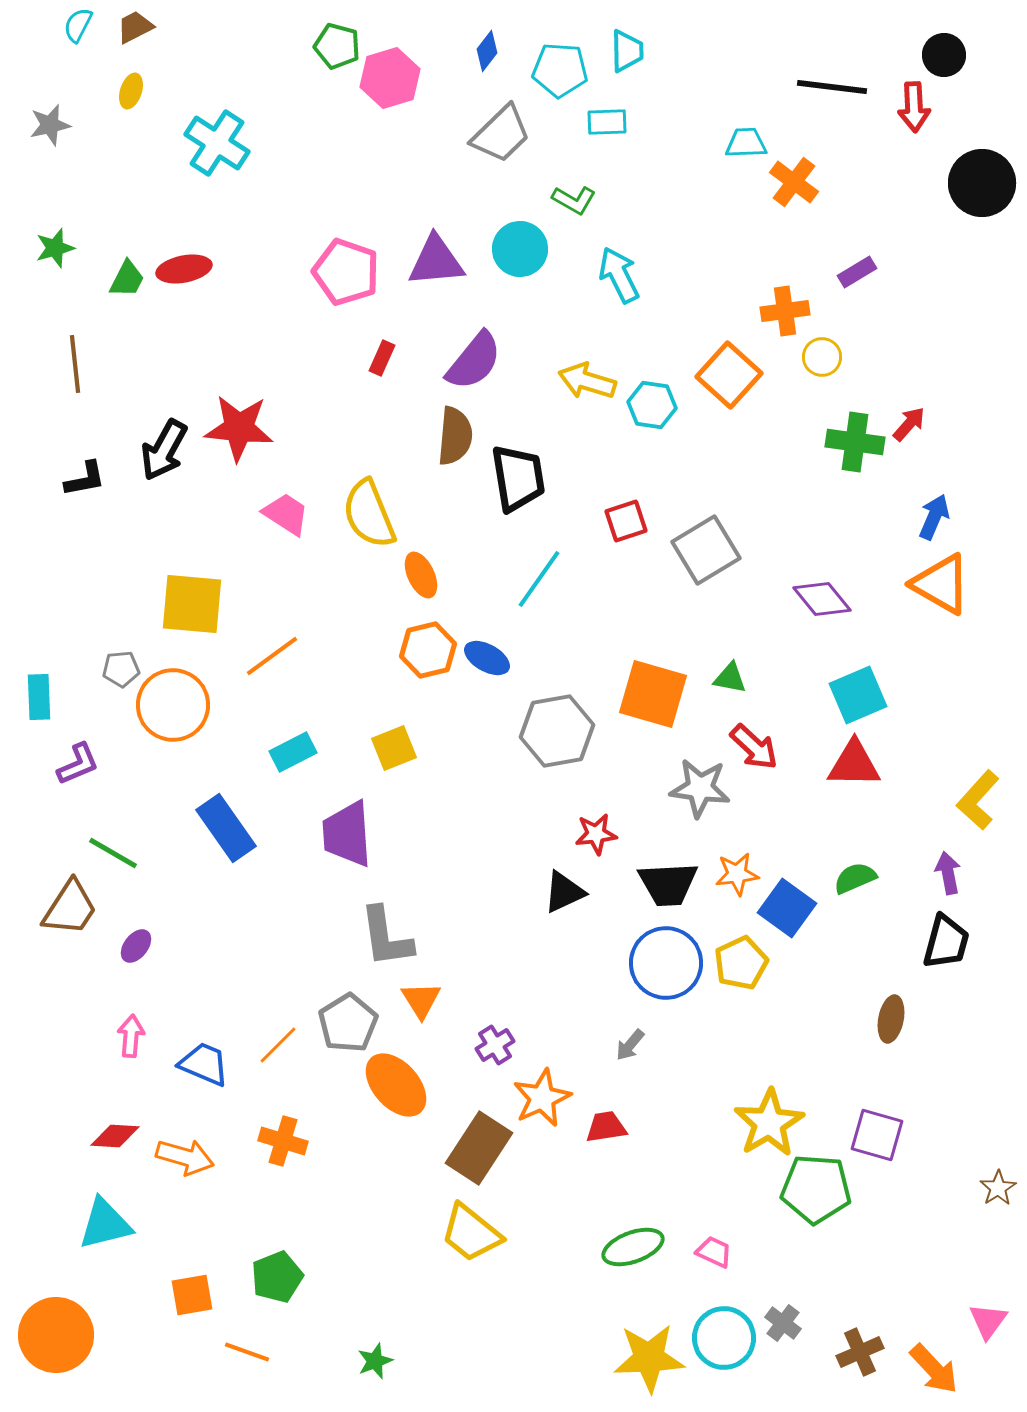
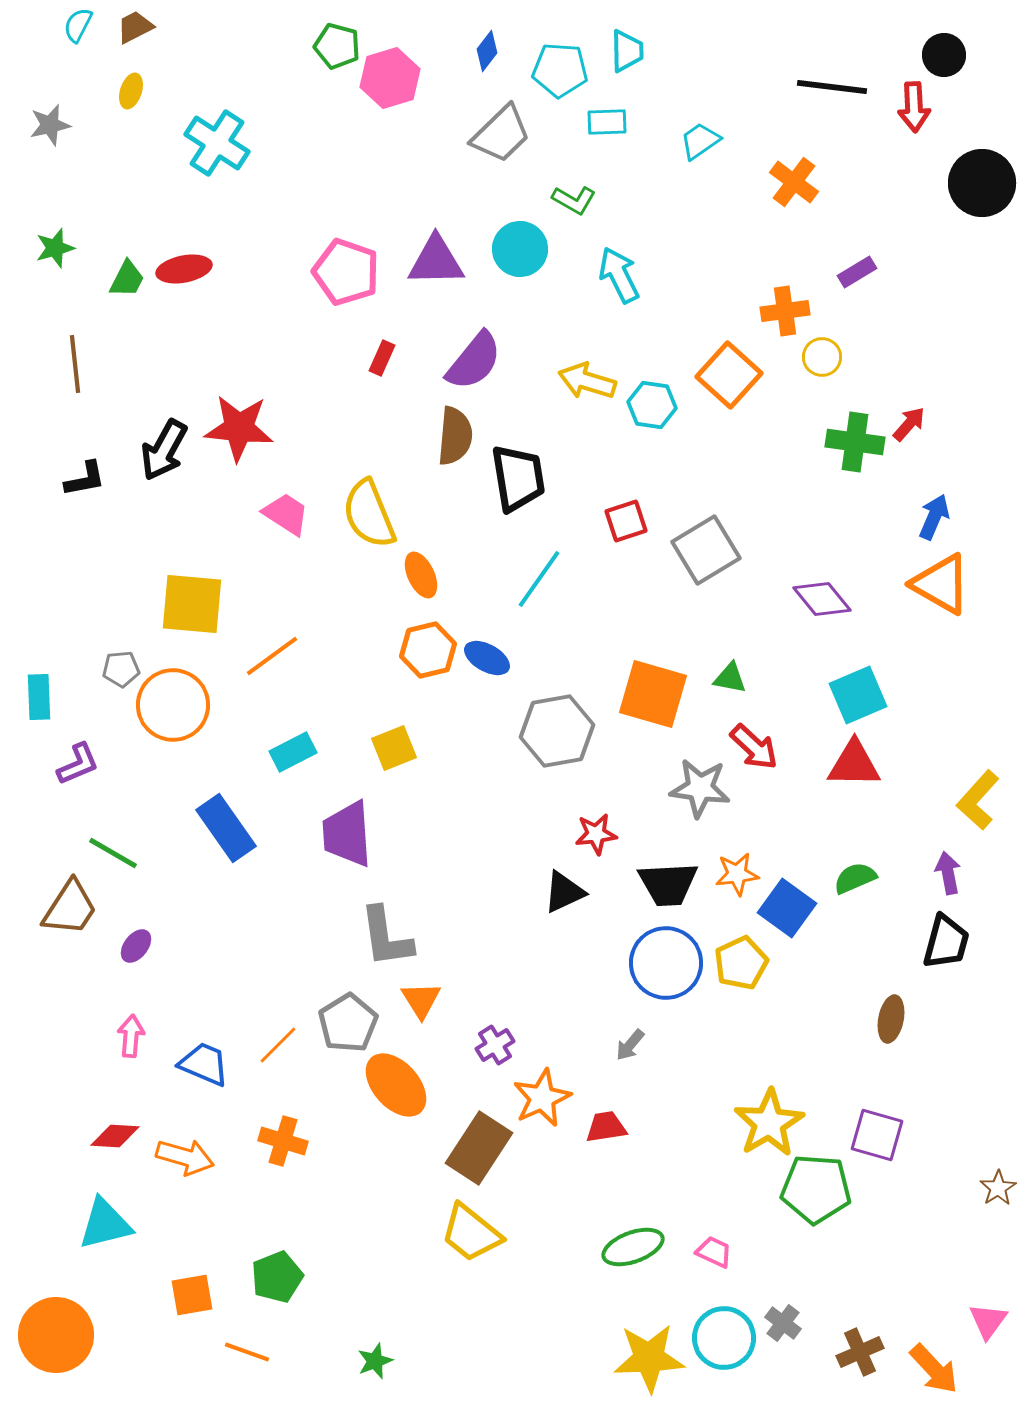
cyan trapezoid at (746, 143): moved 46 px left, 2 px up; rotated 33 degrees counterclockwise
purple triangle at (436, 261): rotated 4 degrees clockwise
